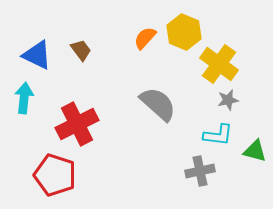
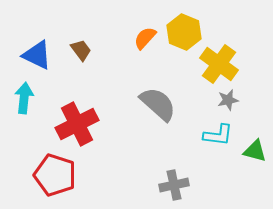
gray cross: moved 26 px left, 14 px down
